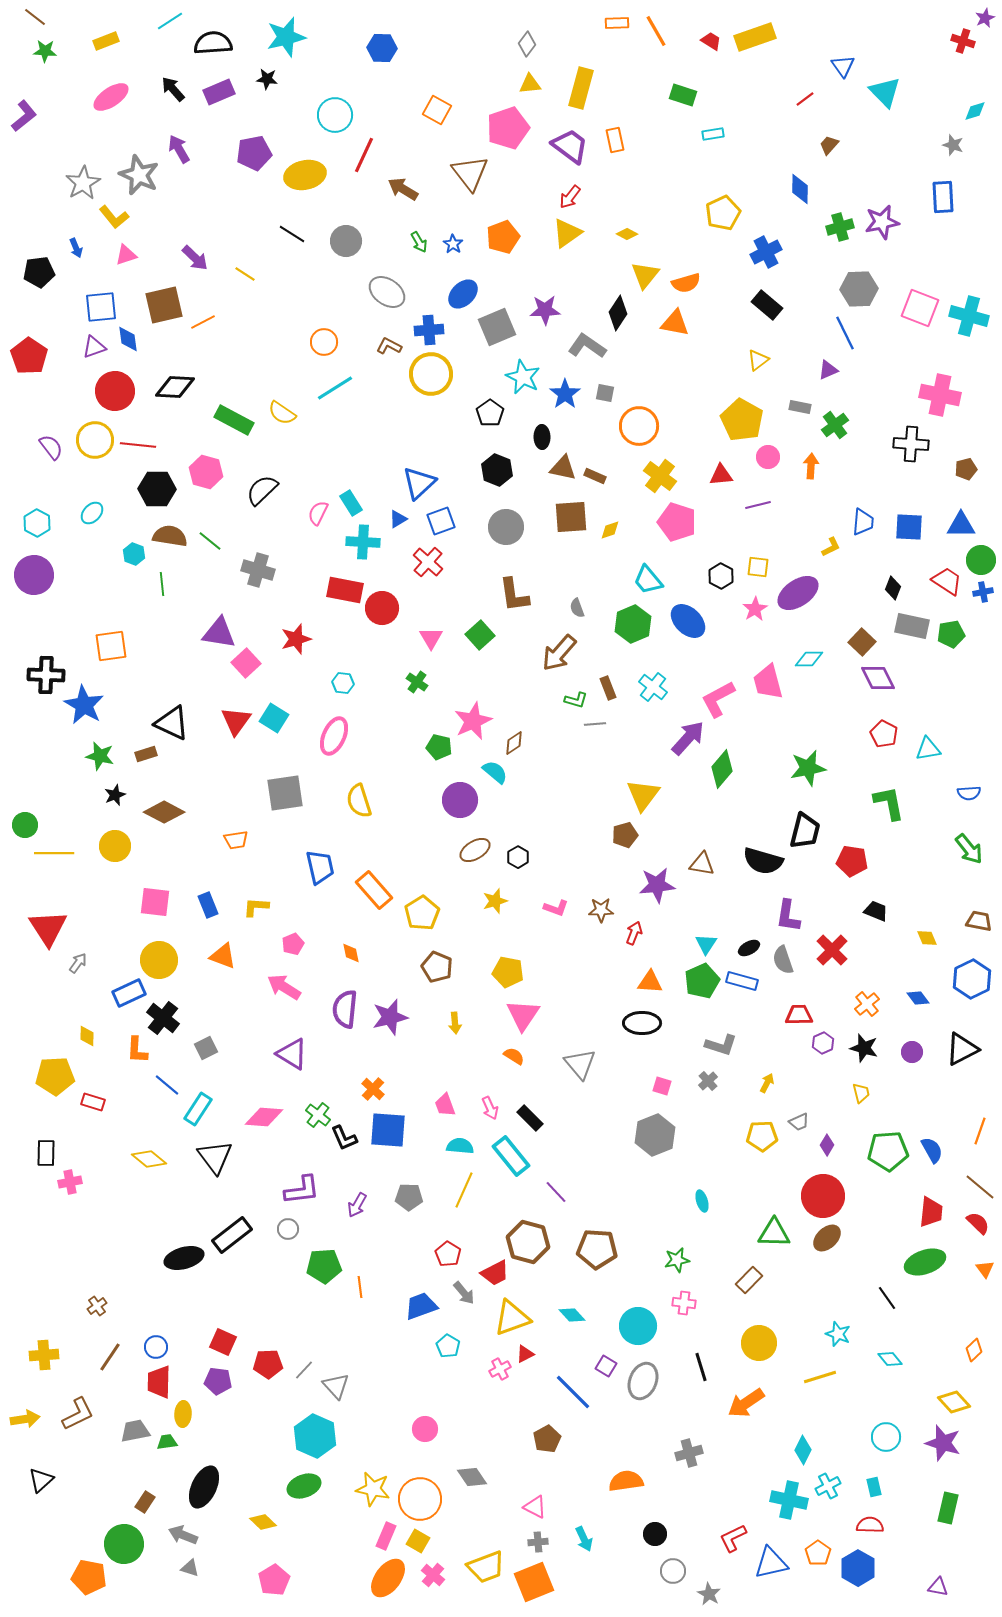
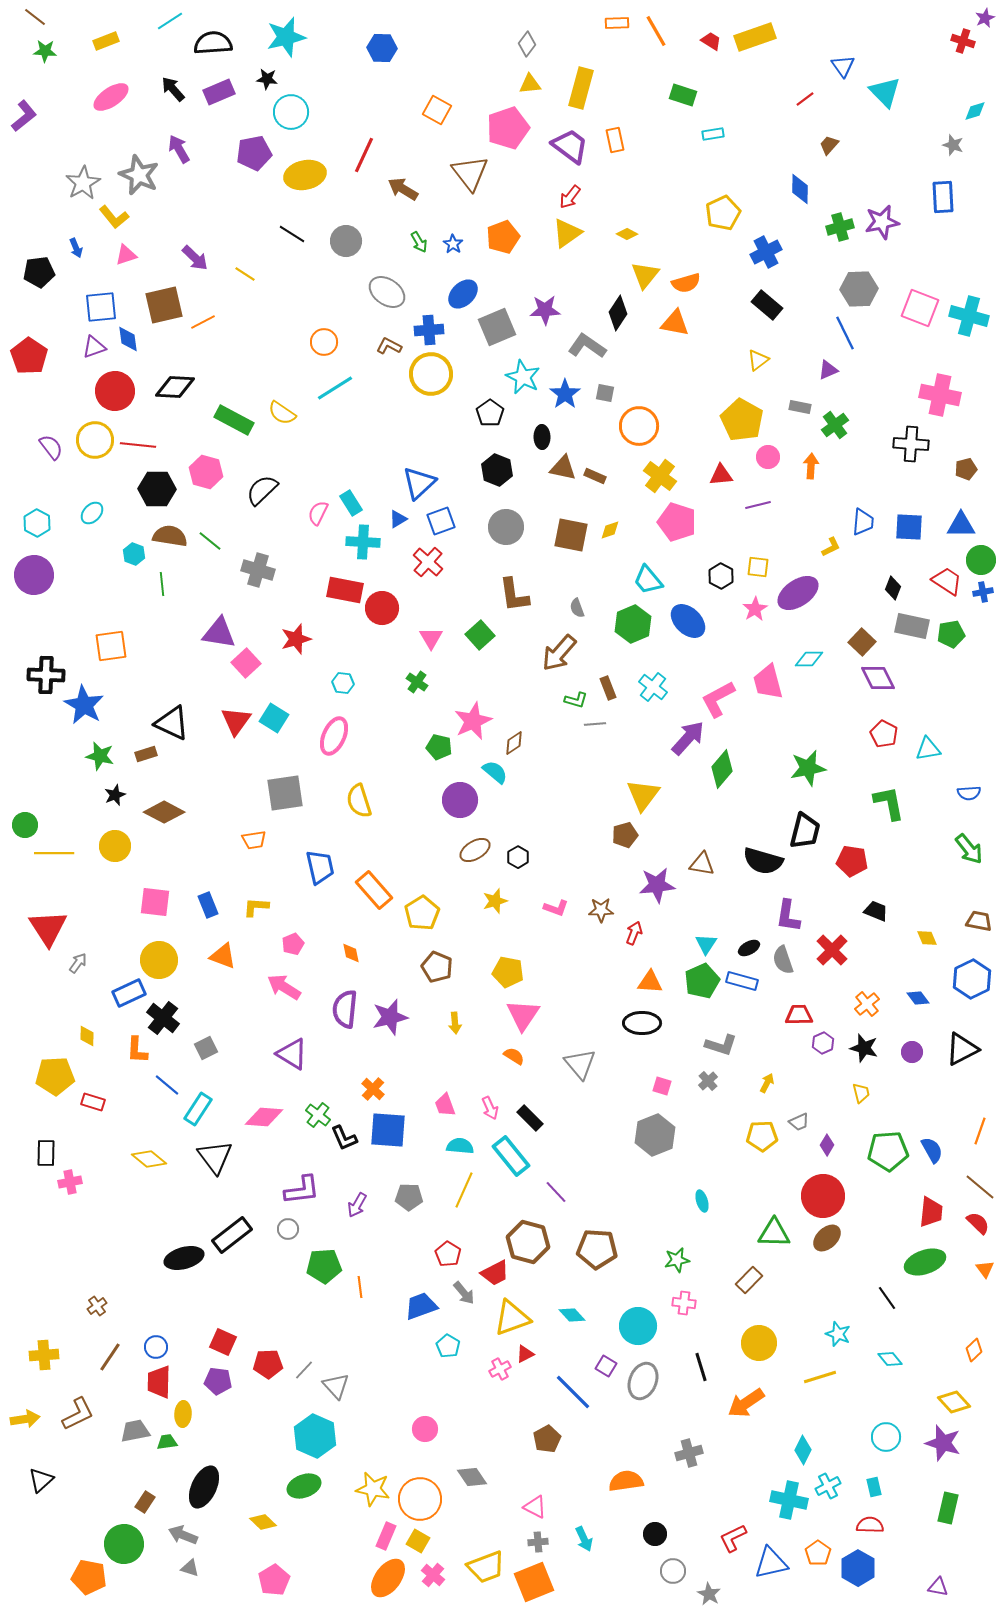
cyan circle at (335, 115): moved 44 px left, 3 px up
brown square at (571, 517): moved 18 px down; rotated 15 degrees clockwise
orange trapezoid at (236, 840): moved 18 px right
